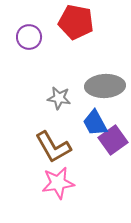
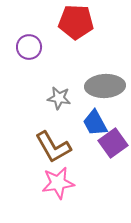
red pentagon: rotated 8 degrees counterclockwise
purple circle: moved 10 px down
purple square: moved 3 px down
